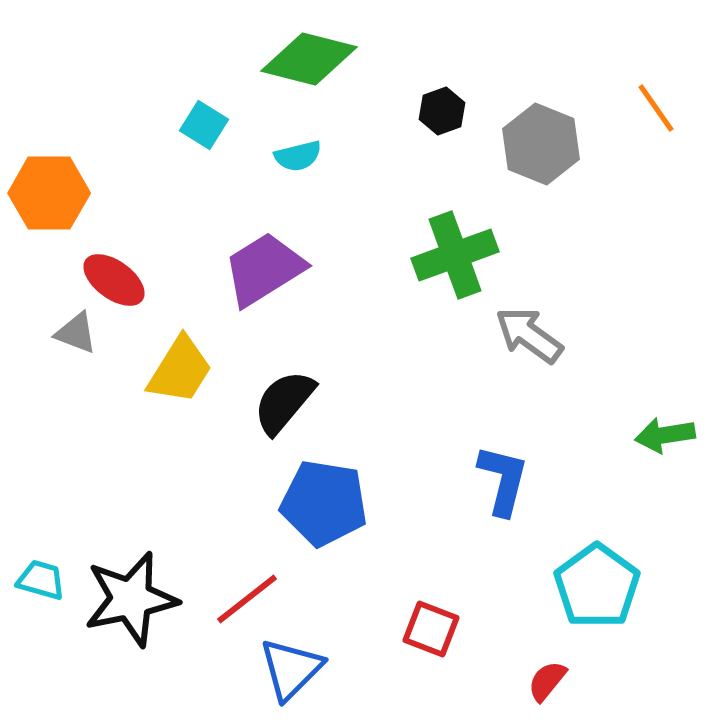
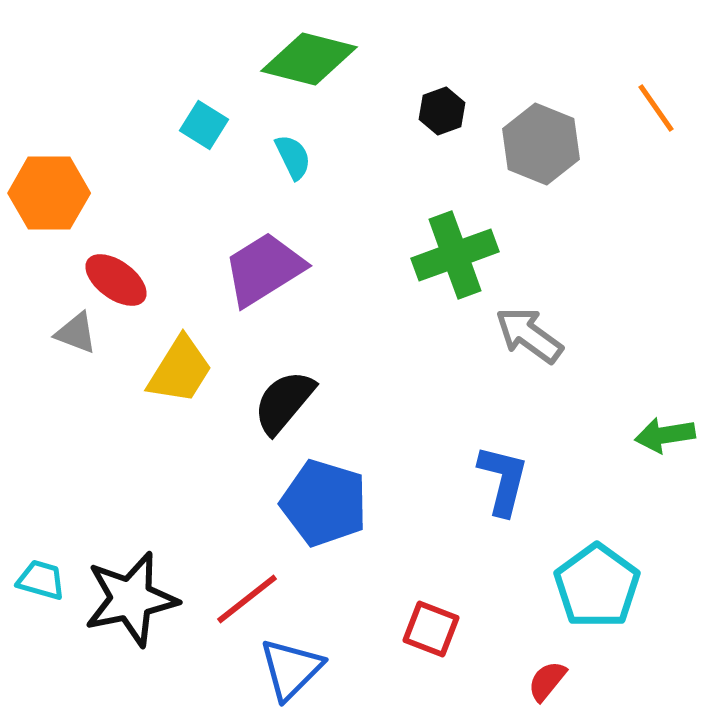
cyan semicircle: moved 5 px left, 1 px down; rotated 102 degrees counterclockwise
red ellipse: moved 2 px right
blue pentagon: rotated 8 degrees clockwise
